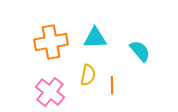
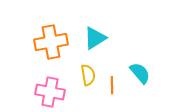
cyan triangle: rotated 30 degrees counterclockwise
cyan semicircle: moved 22 px down
yellow semicircle: rotated 20 degrees counterclockwise
pink cross: rotated 28 degrees counterclockwise
